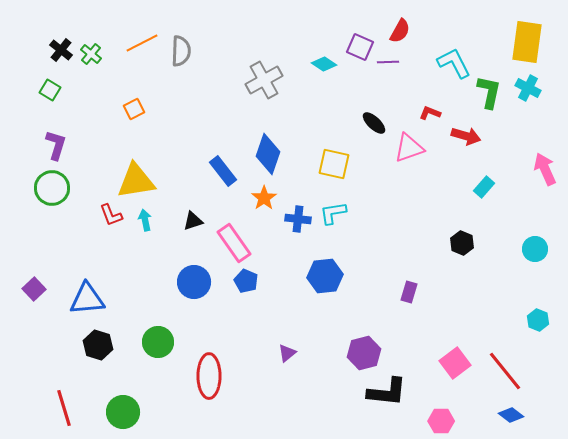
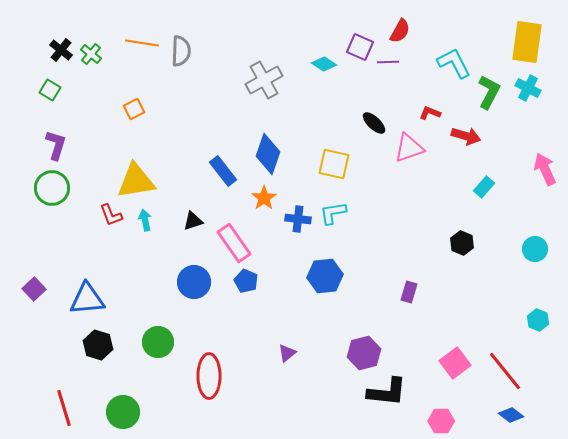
orange line at (142, 43): rotated 36 degrees clockwise
green L-shape at (489, 92): rotated 16 degrees clockwise
